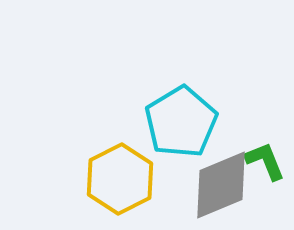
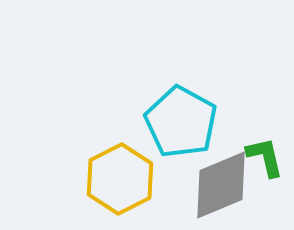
cyan pentagon: rotated 12 degrees counterclockwise
green L-shape: moved 4 px up; rotated 9 degrees clockwise
